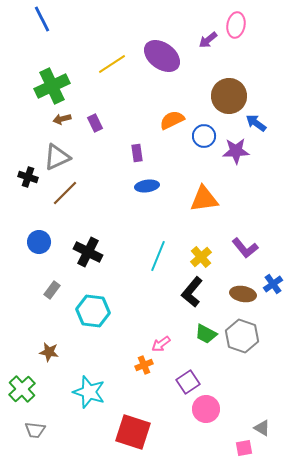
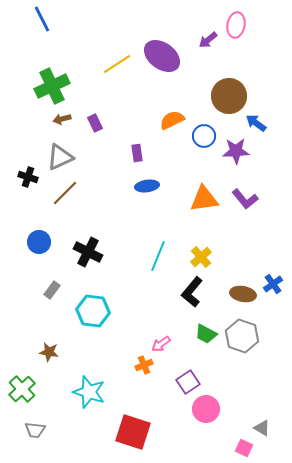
yellow line at (112, 64): moved 5 px right
gray triangle at (57, 157): moved 3 px right
purple L-shape at (245, 248): moved 49 px up
pink square at (244, 448): rotated 36 degrees clockwise
